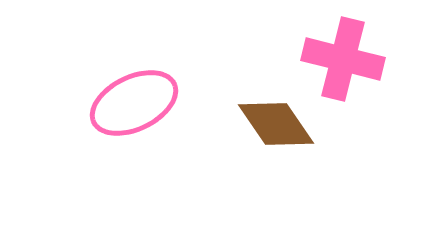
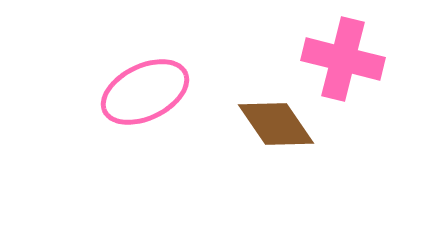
pink ellipse: moved 11 px right, 11 px up
